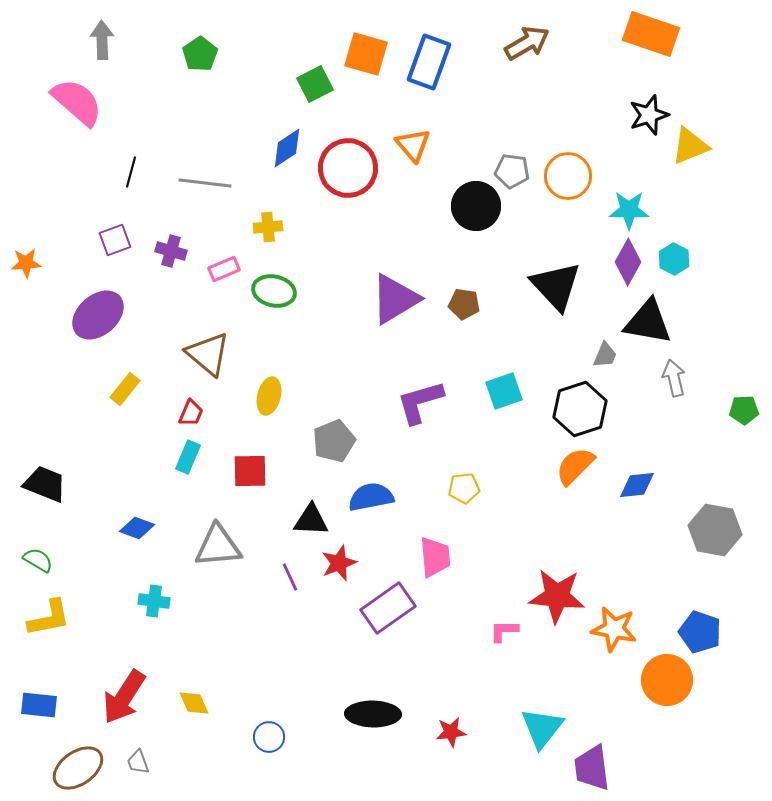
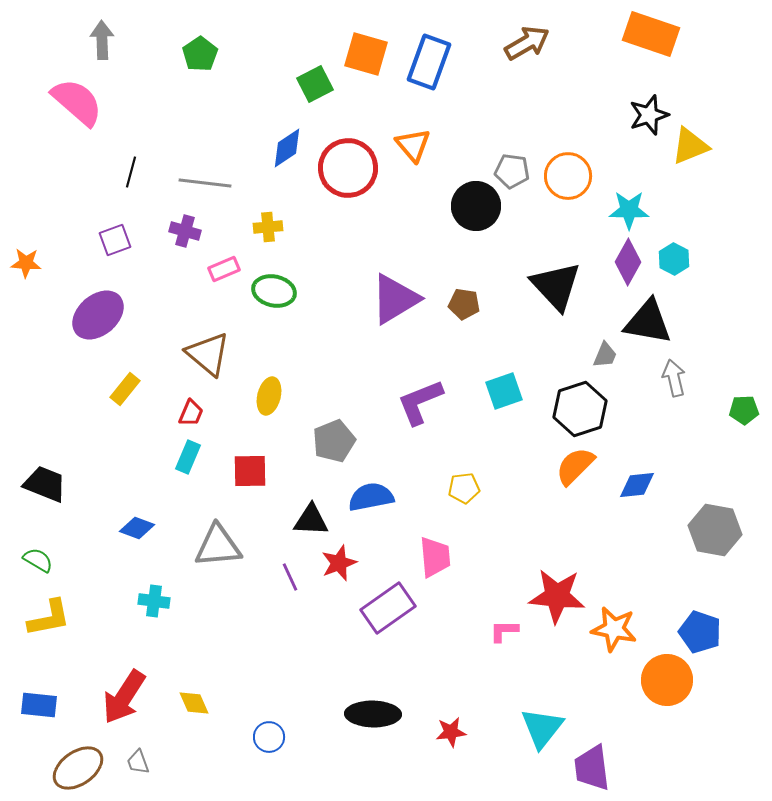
purple cross at (171, 251): moved 14 px right, 20 px up
orange star at (26, 263): rotated 8 degrees clockwise
purple L-shape at (420, 402): rotated 6 degrees counterclockwise
